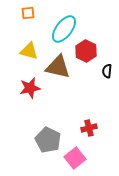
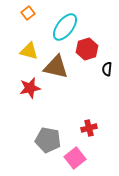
orange square: rotated 32 degrees counterclockwise
cyan ellipse: moved 1 px right, 2 px up
red hexagon: moved 1 px right, 2 px up; rotated 15 degrees clockwise
brown triangle: moved 2 px left
black semicircle: moved 2 px up
gray pentagon: rotated 15 degrees counterclockwise
